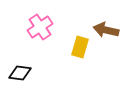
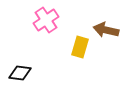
pink cross: moved 6 px right, 7 px up
